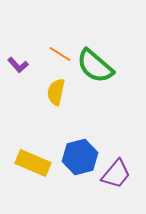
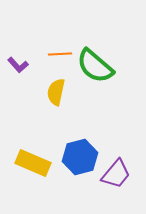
orange line: rotated 35 degrees counterclockwise
